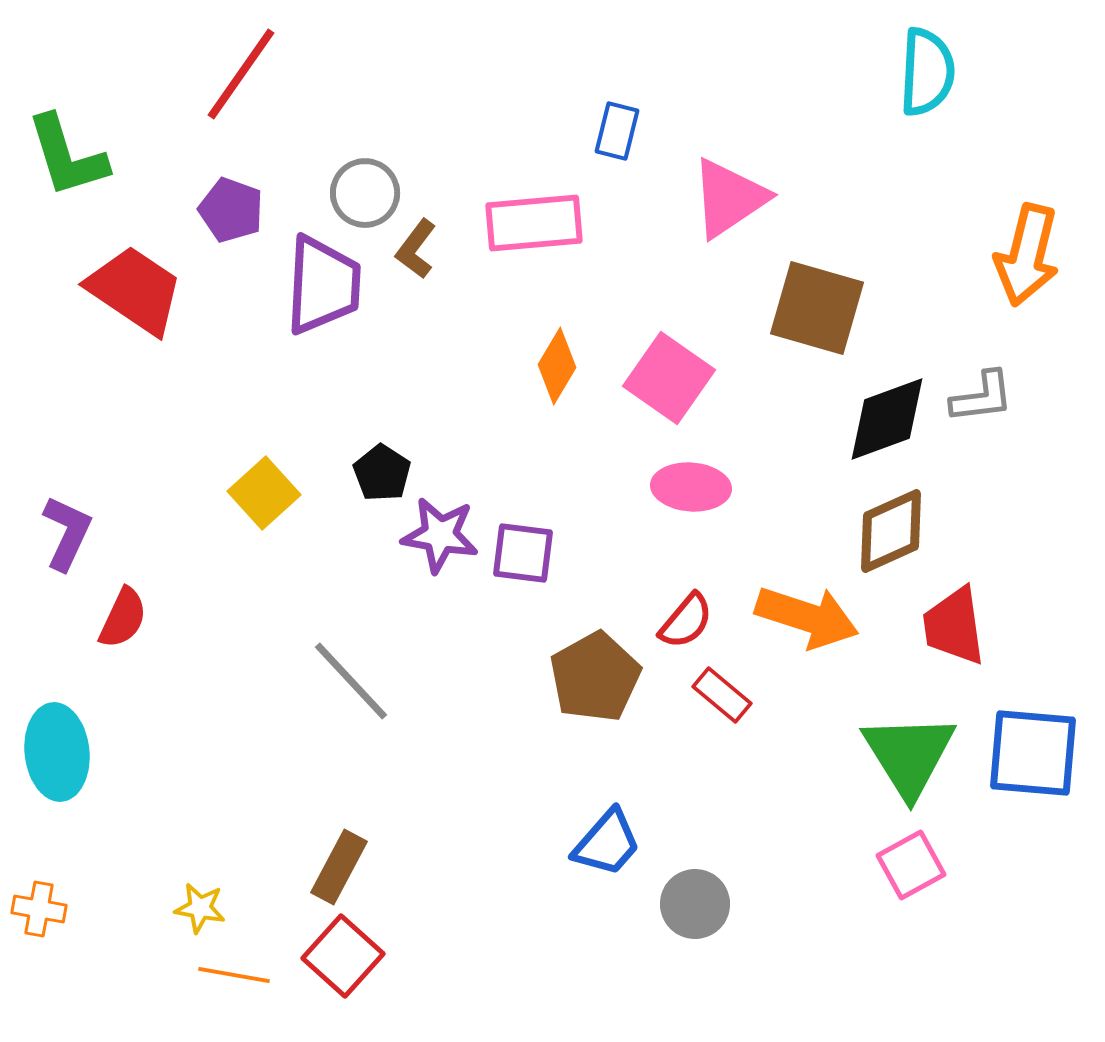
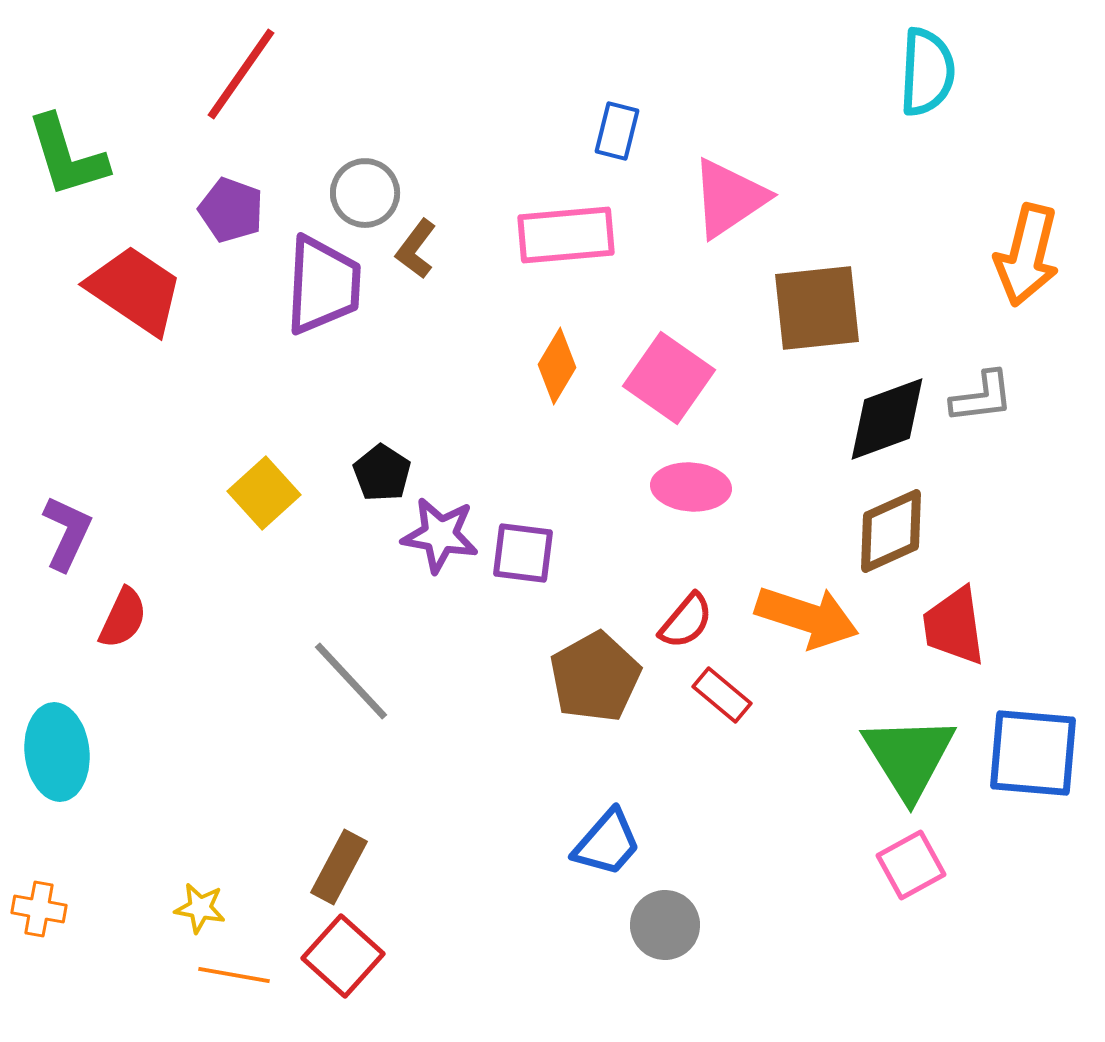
pink rectangle at (534, 223): moved 32 px right, 12 px down
brown square at (817, 308): rotated 22 degrees counterclockwise
green triangle at (909, 755): moved 2 px down
gray circle at (695, 904): moved 30 px left, 21 px down
